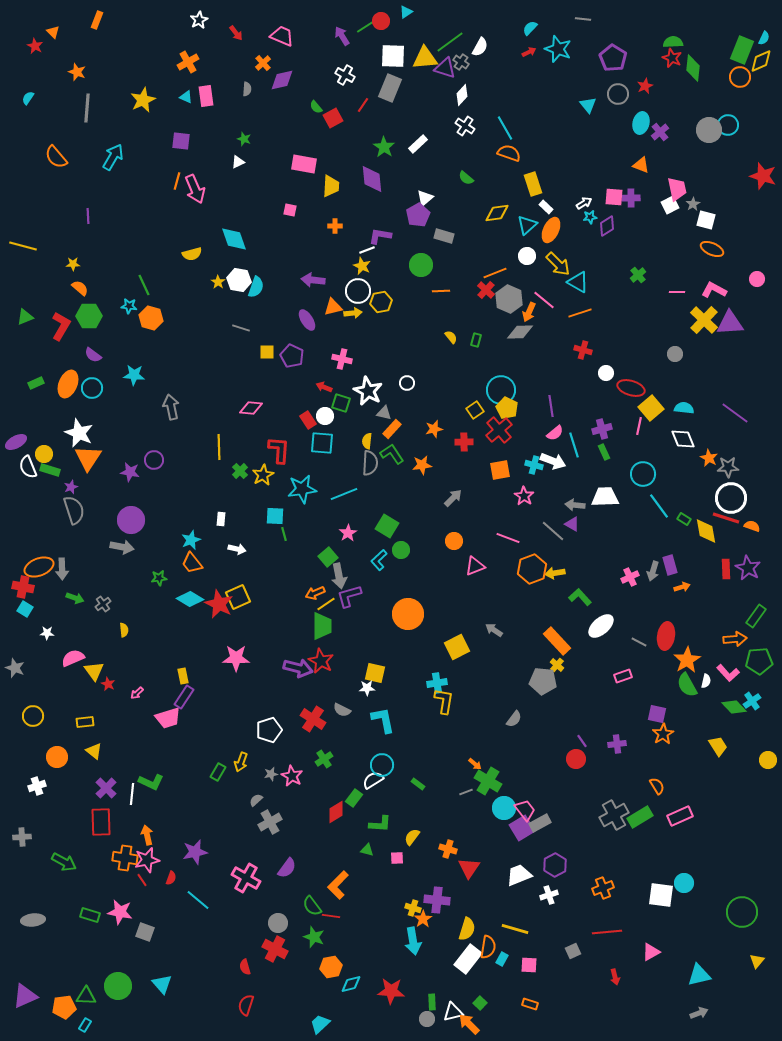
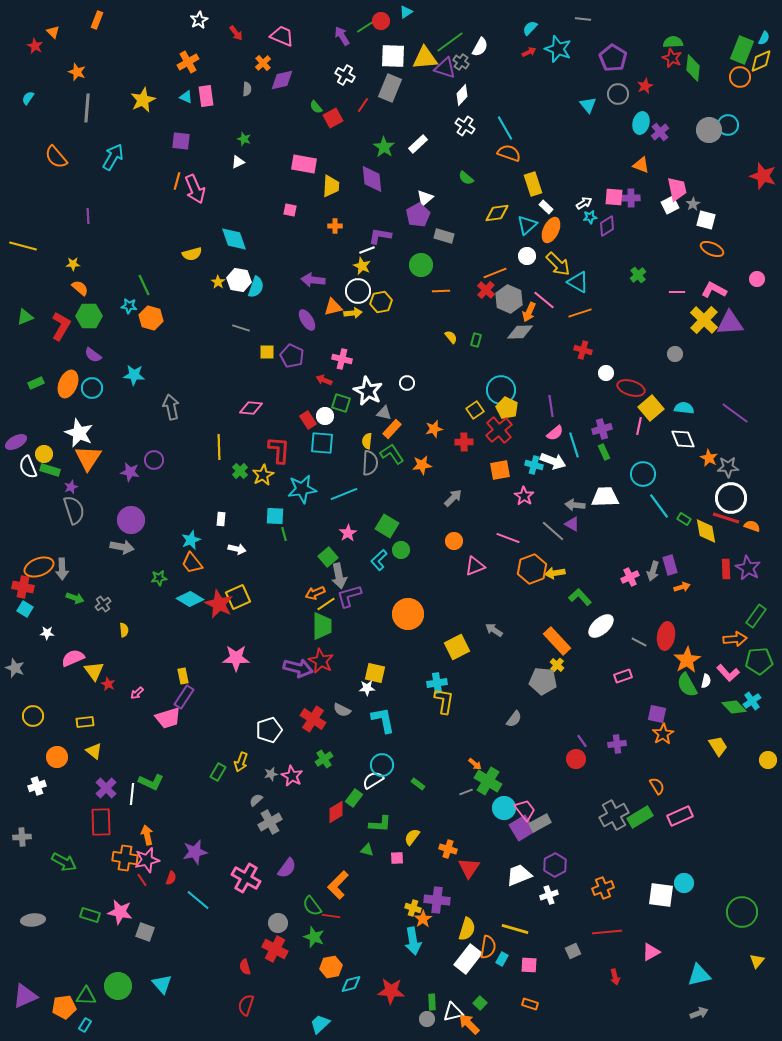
red arrow at (324, 387): moved 7 px up
